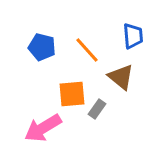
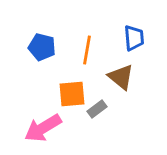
blue trapezoid: moved 1 px right, 2 px down
orange line: rotated 52 degrees clockwise
gray rectangle: rotated 18 degrees clockwise
